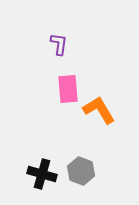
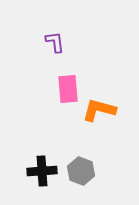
purple L-shape: moved 4 px left, 2 px up; rotated 15 degrees counterclockwise
orange L-shape: rotated 44 degrees counterclockwise
black cross: moved 3 px up; rotated 20 degrees counterclockwise
